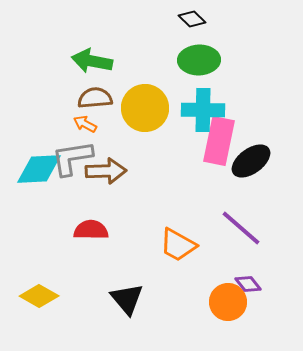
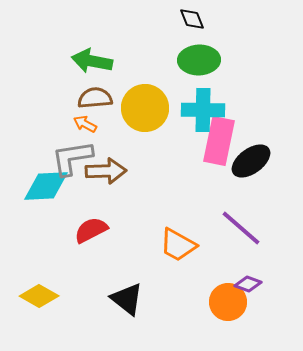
black diamond: rotated 24 degrees clockwise
cyan diamond: moved 7 px right, 17 px down
red semicircle: rotated 28 degrees counterclockwise
purple diamond: rotated 32 degrees counterclockwise
black triangle: rotated 12 degrees counterclockwise
